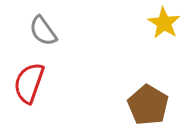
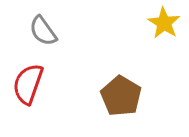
red semicircle: moved 1 px left, 1 px down
brown pentagon: moved 27 px left, 9 px up
